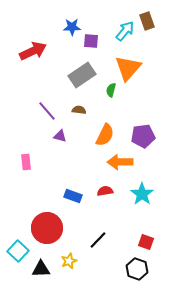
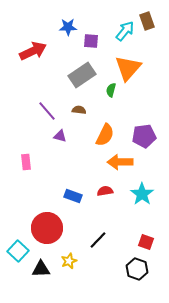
blue star: moved 4 px left
purple pentagon: moved 1 px right
